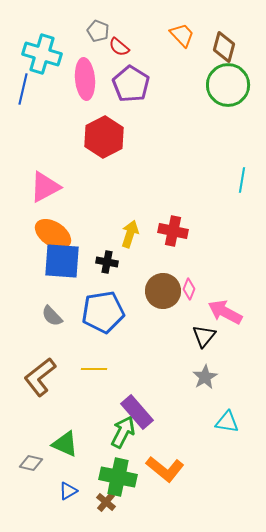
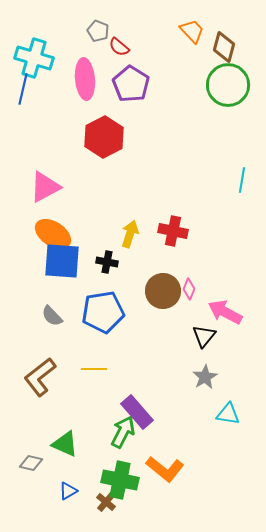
orange trapezoid: moved 10 px right, 4 px up
cyan cross: moved 8 px left, 4 px down
cyan triangle: moved 1 px right, 8 px up
green cross: moved 2 px right, 3 px down
